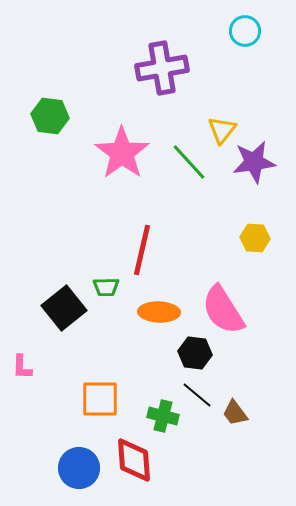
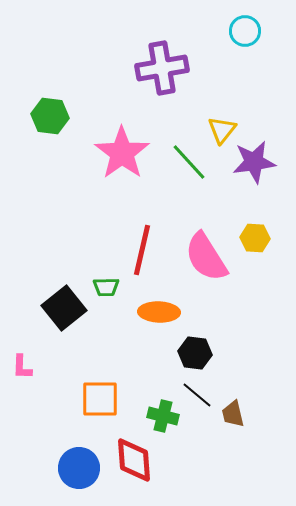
pink semicircle: moved 17 px left, 53 px up
brown trapezoid: moved 2 px left, 1 px down; rotated 24 degrees clockwise
